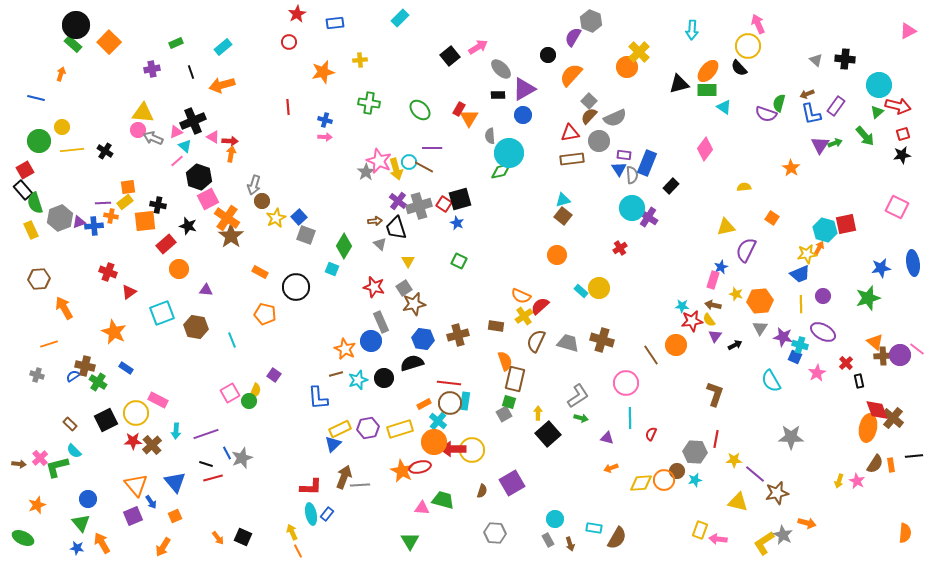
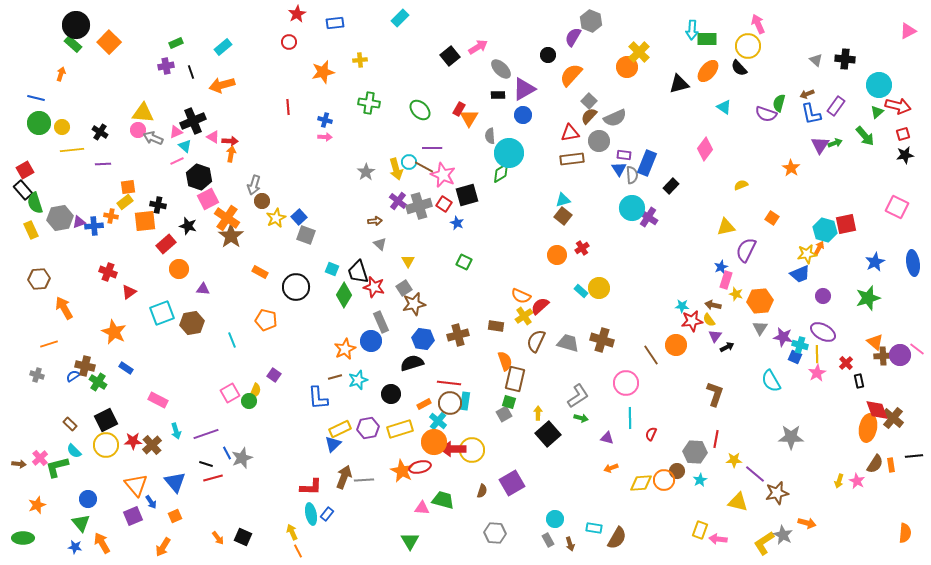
purple cross at (152, 69): moved 14 px right, 3 px up
green rectangle at (707, 90): moved 51 px up
green circle at (39, 141): moved 18 px up
black cross at (105, 151): moved 5 px left, 19 px up
black star at (902, 155): moved 3 px right
pink line at (177, 161): rotated 16 degrees clockwise
pink star at (379, 161): moved 64 px right, 14 px down
green diamond at (501, 171): moved 2 px down; rotated 20 degrees counterclockwise
yellow semicircle at (744, 187): moved 3 px left, 2 px up; rotated 16 degrees counterclockwise
black square at (460, 199): moved 7 px right, 4 px up
purple line at (103, 203): moved 39 px up
gray hexagon at (60, 218): rotated 10 degrees clockwise
black trapezoid at (396, 228): moved 38 px left, 44 px down
green diamond at (344, 246): moved 49 px down
red cross at (620, 248): moved 38 px left
green square at (459, 261): moved 5 px right, 1 px down
blue star at (881, 268): moved 6 px left, 6 px up; rotated 18 degrees counterclockwise
pink rectangle at (713, 280): moved 13 px right
purple triangle at (206, 290): moved 3 px left, 1 px up
yellow line at (801, 304): moved 16 px right, 50 px down
orange pentagon at (265, 314): moved 1 px right, 6 px down
brown hexagon at (196, 327): moved 4 px left, 4 px up; rotated 20 degrees counterclockwise
black arrow at (735, 345): moved 8 px left, 2 px down
orange star at (345, 349): rotated 20 degrees clockwise
brown line at (336, 374): moved 1 px left, 3 px down
black circle at (384, 378): moved 7 px right, 16 px down
yellow circle at (136, 413): moved 30 px left, 32 px down
cyan arrow at (176, 431): rotated 21 degrees counterclockwise
cyan star at (695, 480): moved 5 px right; rotated 16 degrees counterclockwise
gray line at (360, 485): moved 4 px right, 5 px up
green ellipse at (23, 538): rotated 25 degrees counterclockwise
blue star at (77, 548): moved 2 px left, 1 px up
